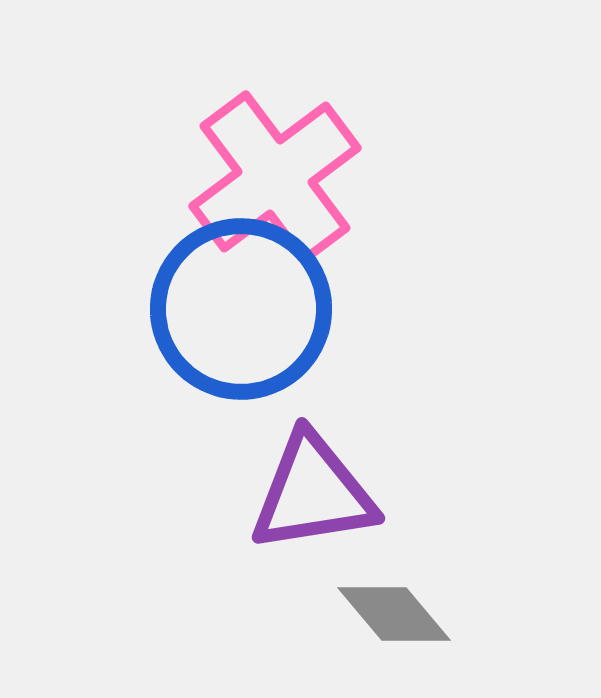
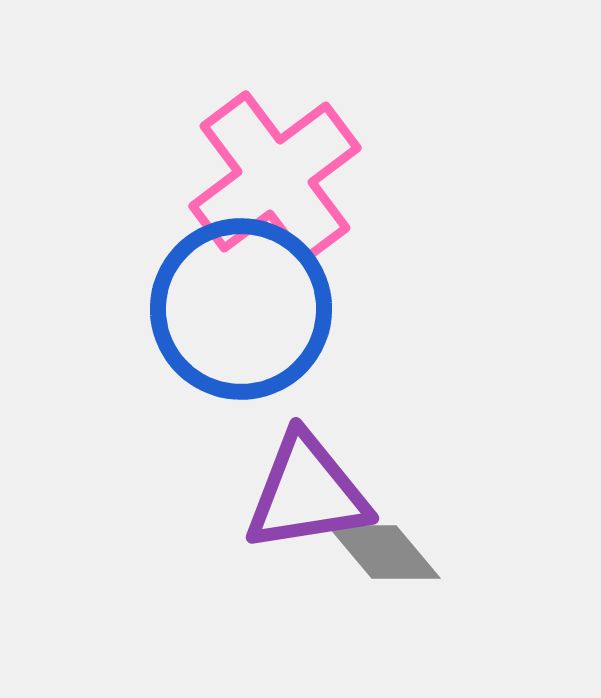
purple triangle: moved 6 px left
gray diamond: moved 10 px left, 62 px up
